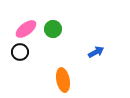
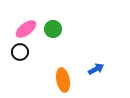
blue arrow: moved 17 px down
